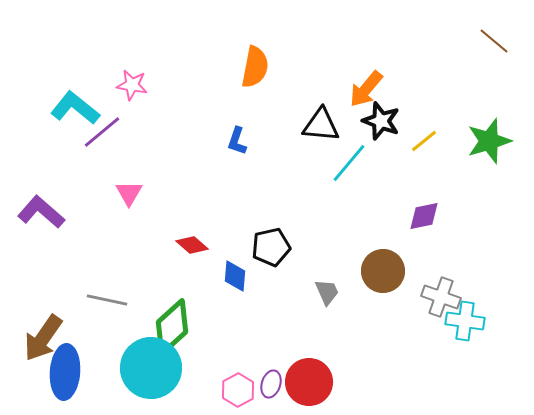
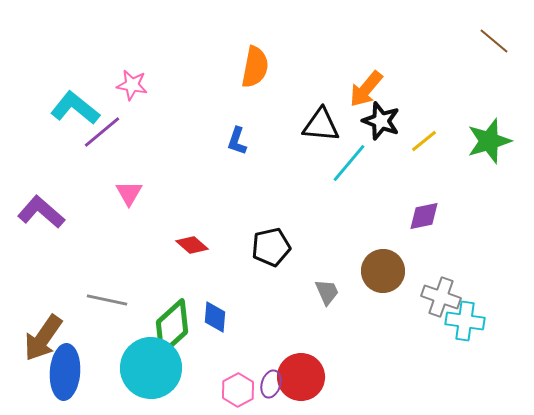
blue diamond: moved 20 px left, 41 px down
red circle: moved 8 px left, 5 px up
